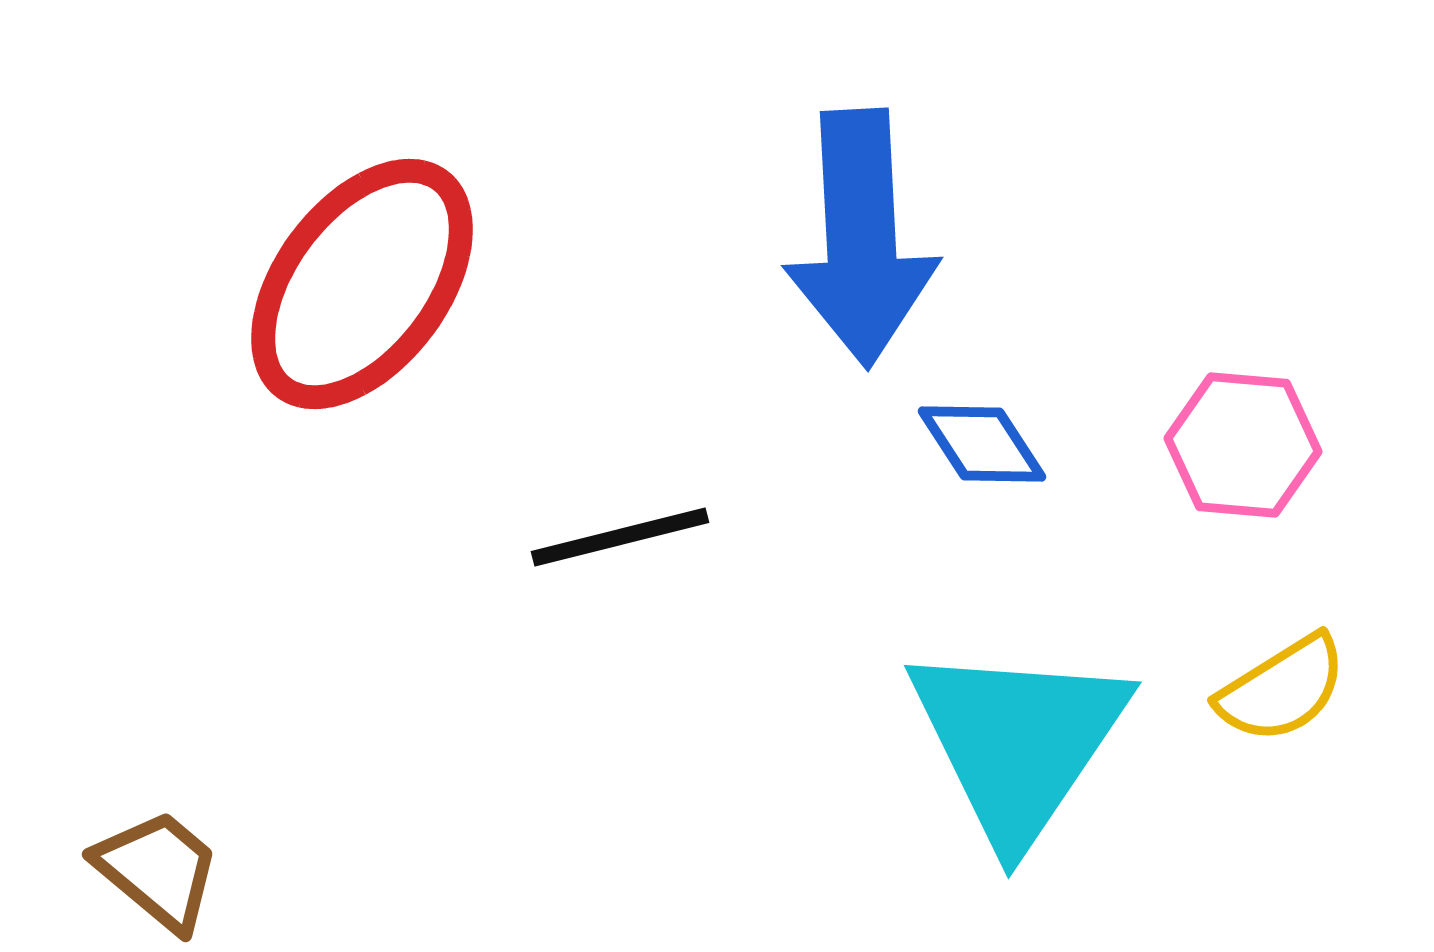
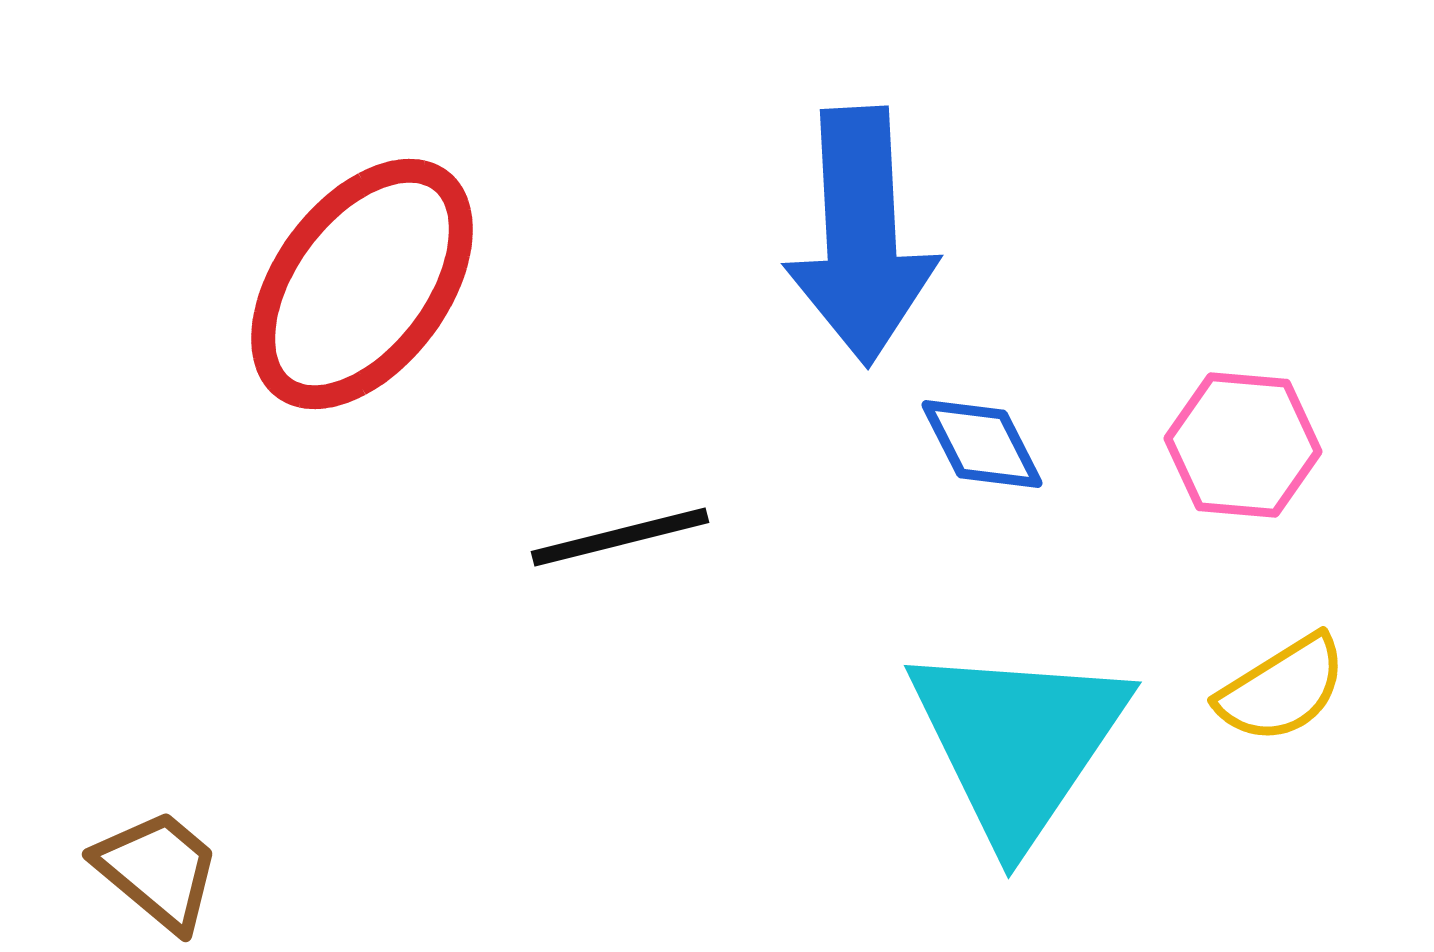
blue arrow: moved 2 px up
blue diamond: rotated 6 degrees clockwise
